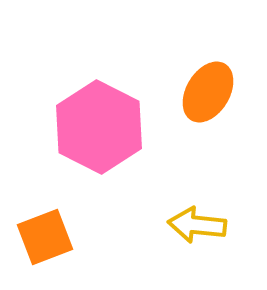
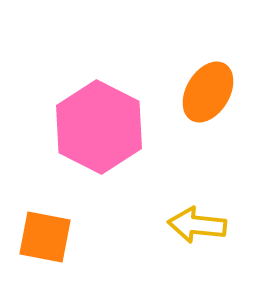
orange square: rotated 32 degrees clockwise
